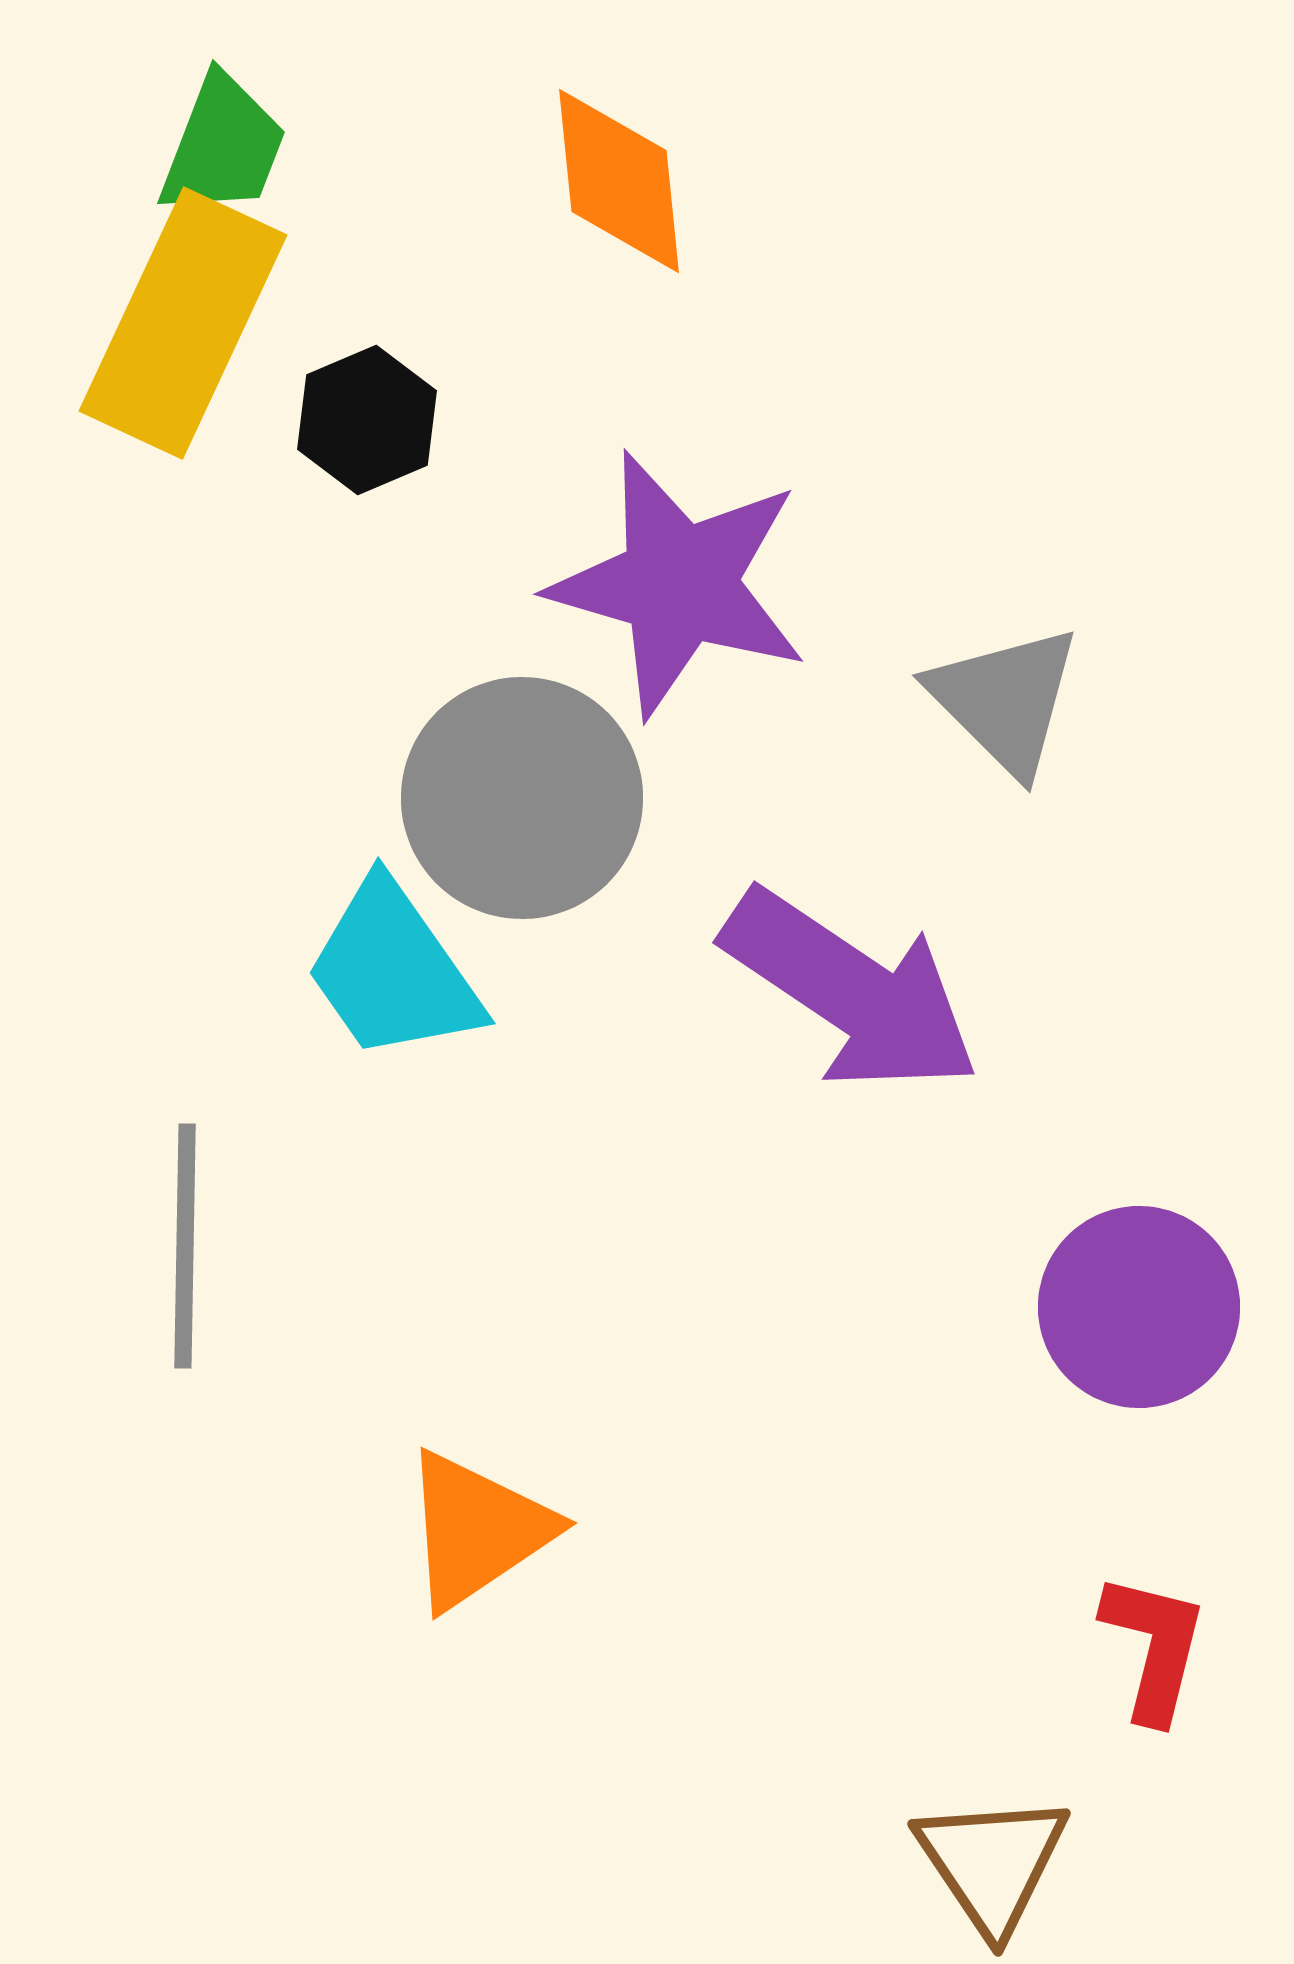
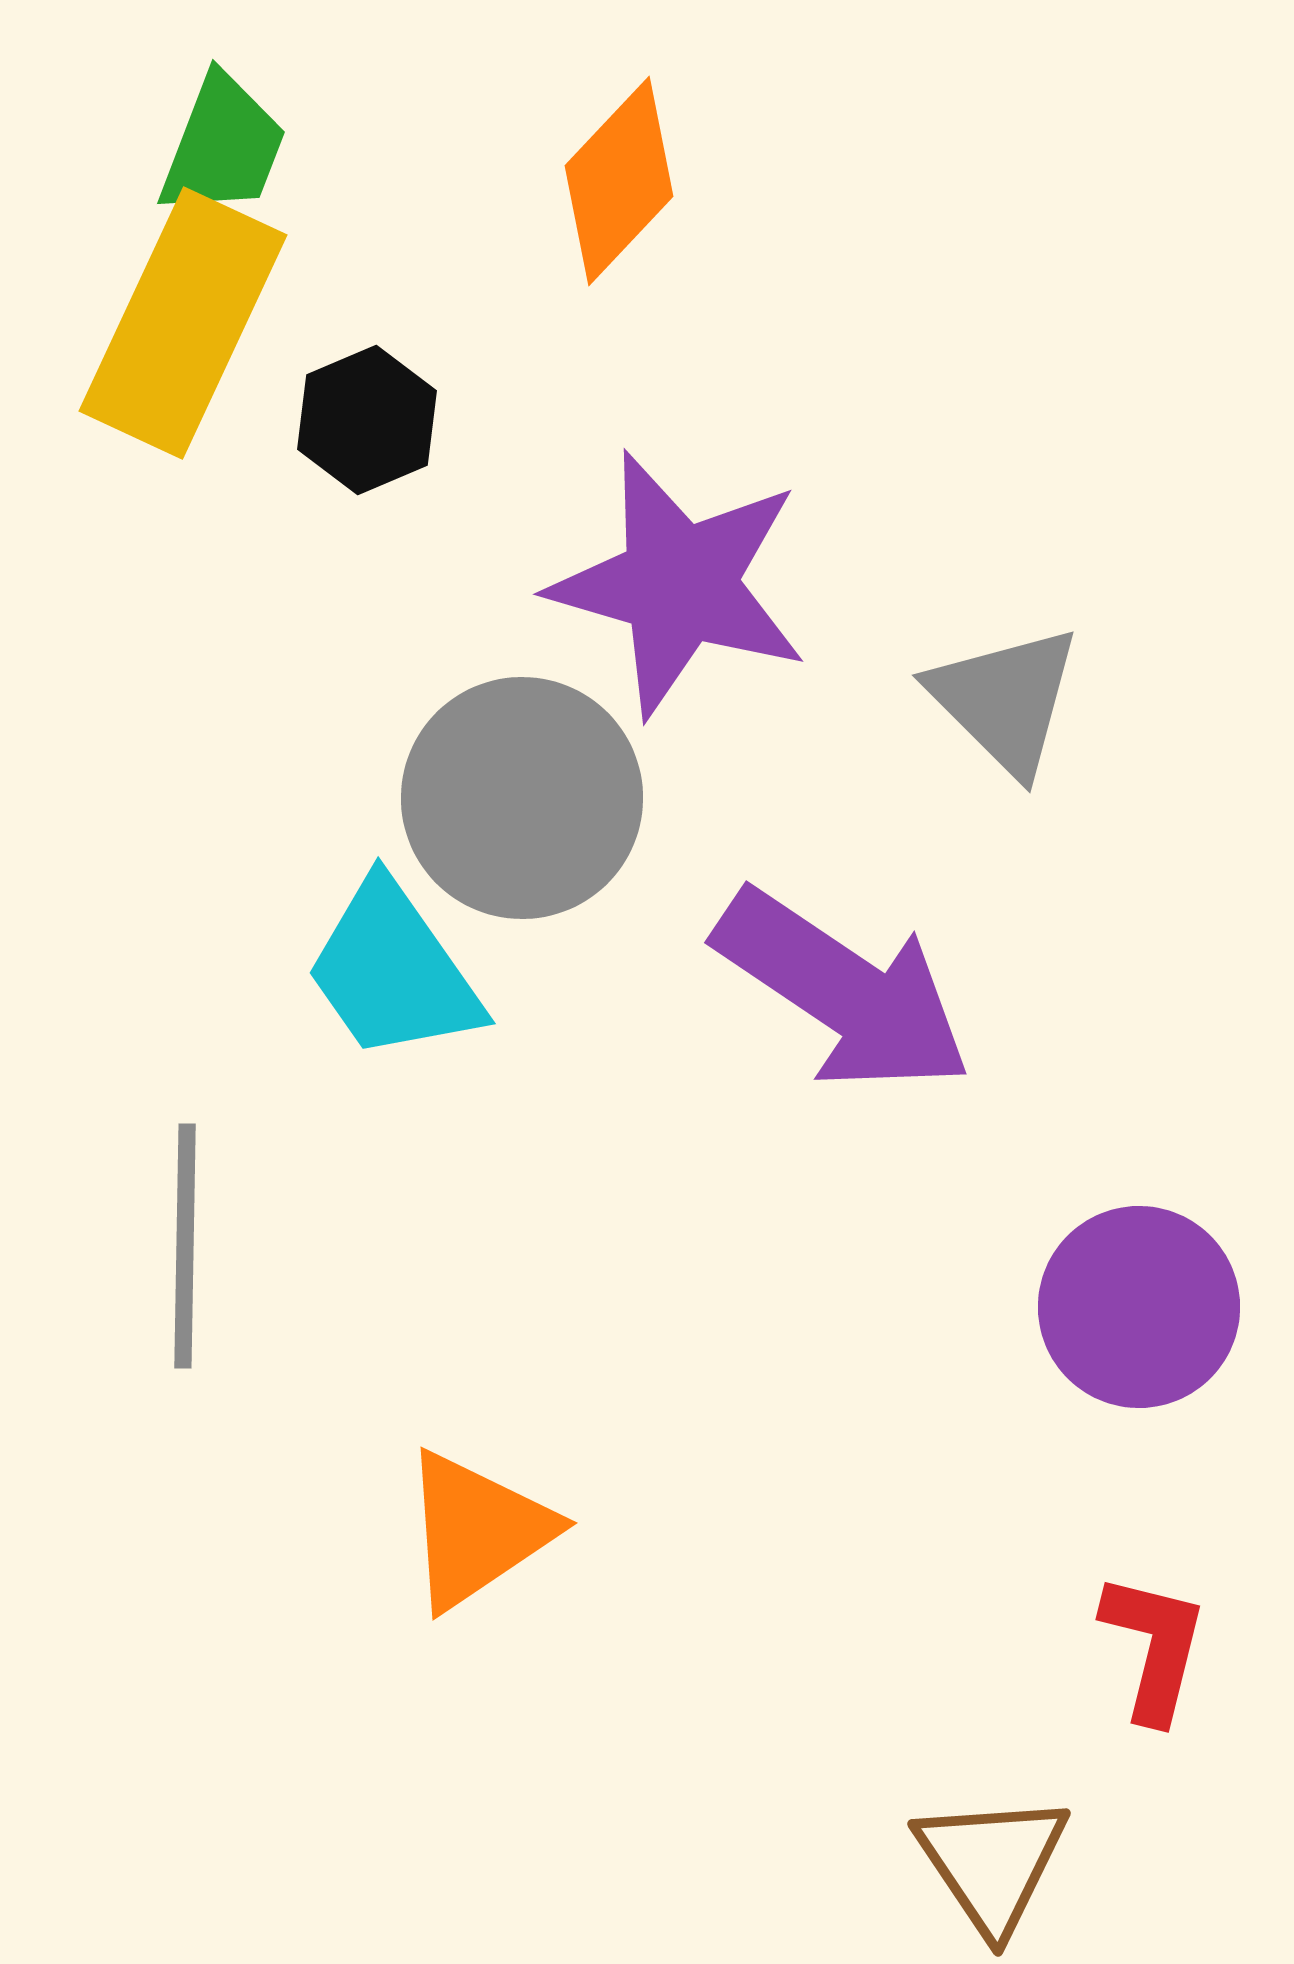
orange diamond: rotated 49 degrees clockwise
purple arrow: moved 8 px left
